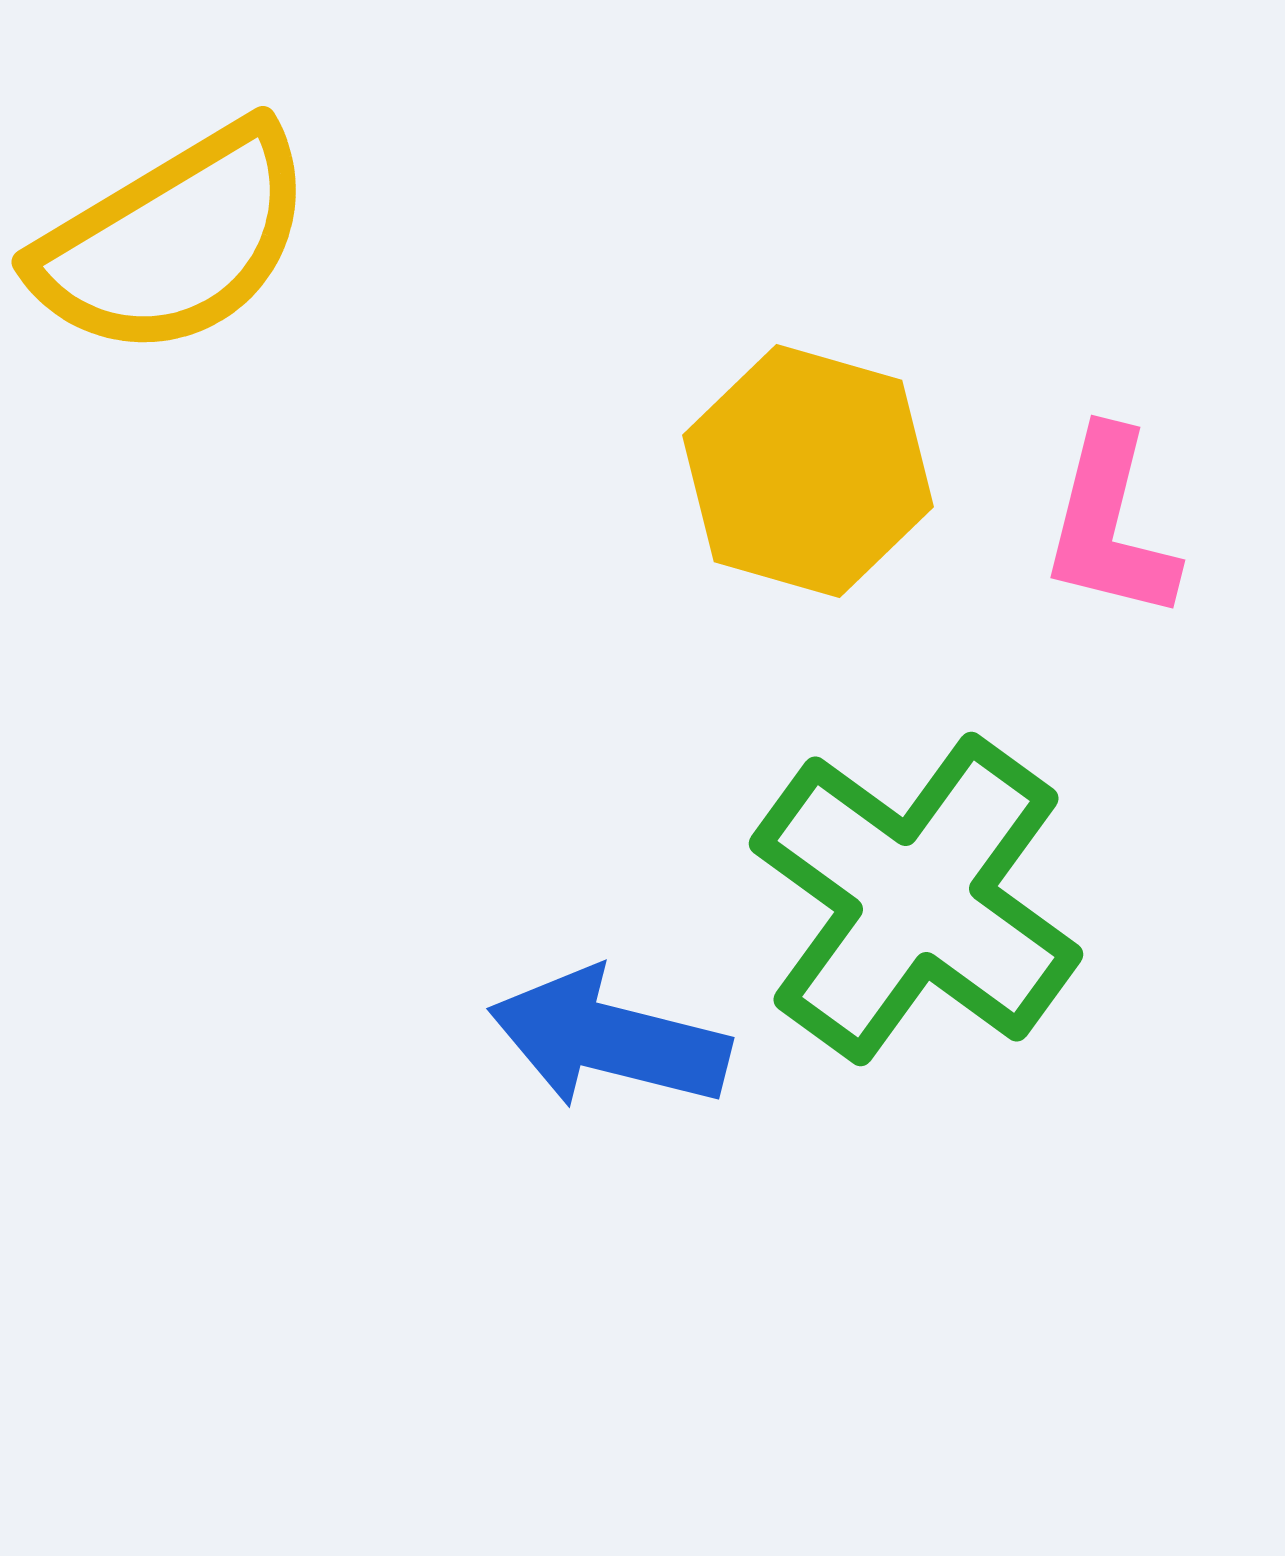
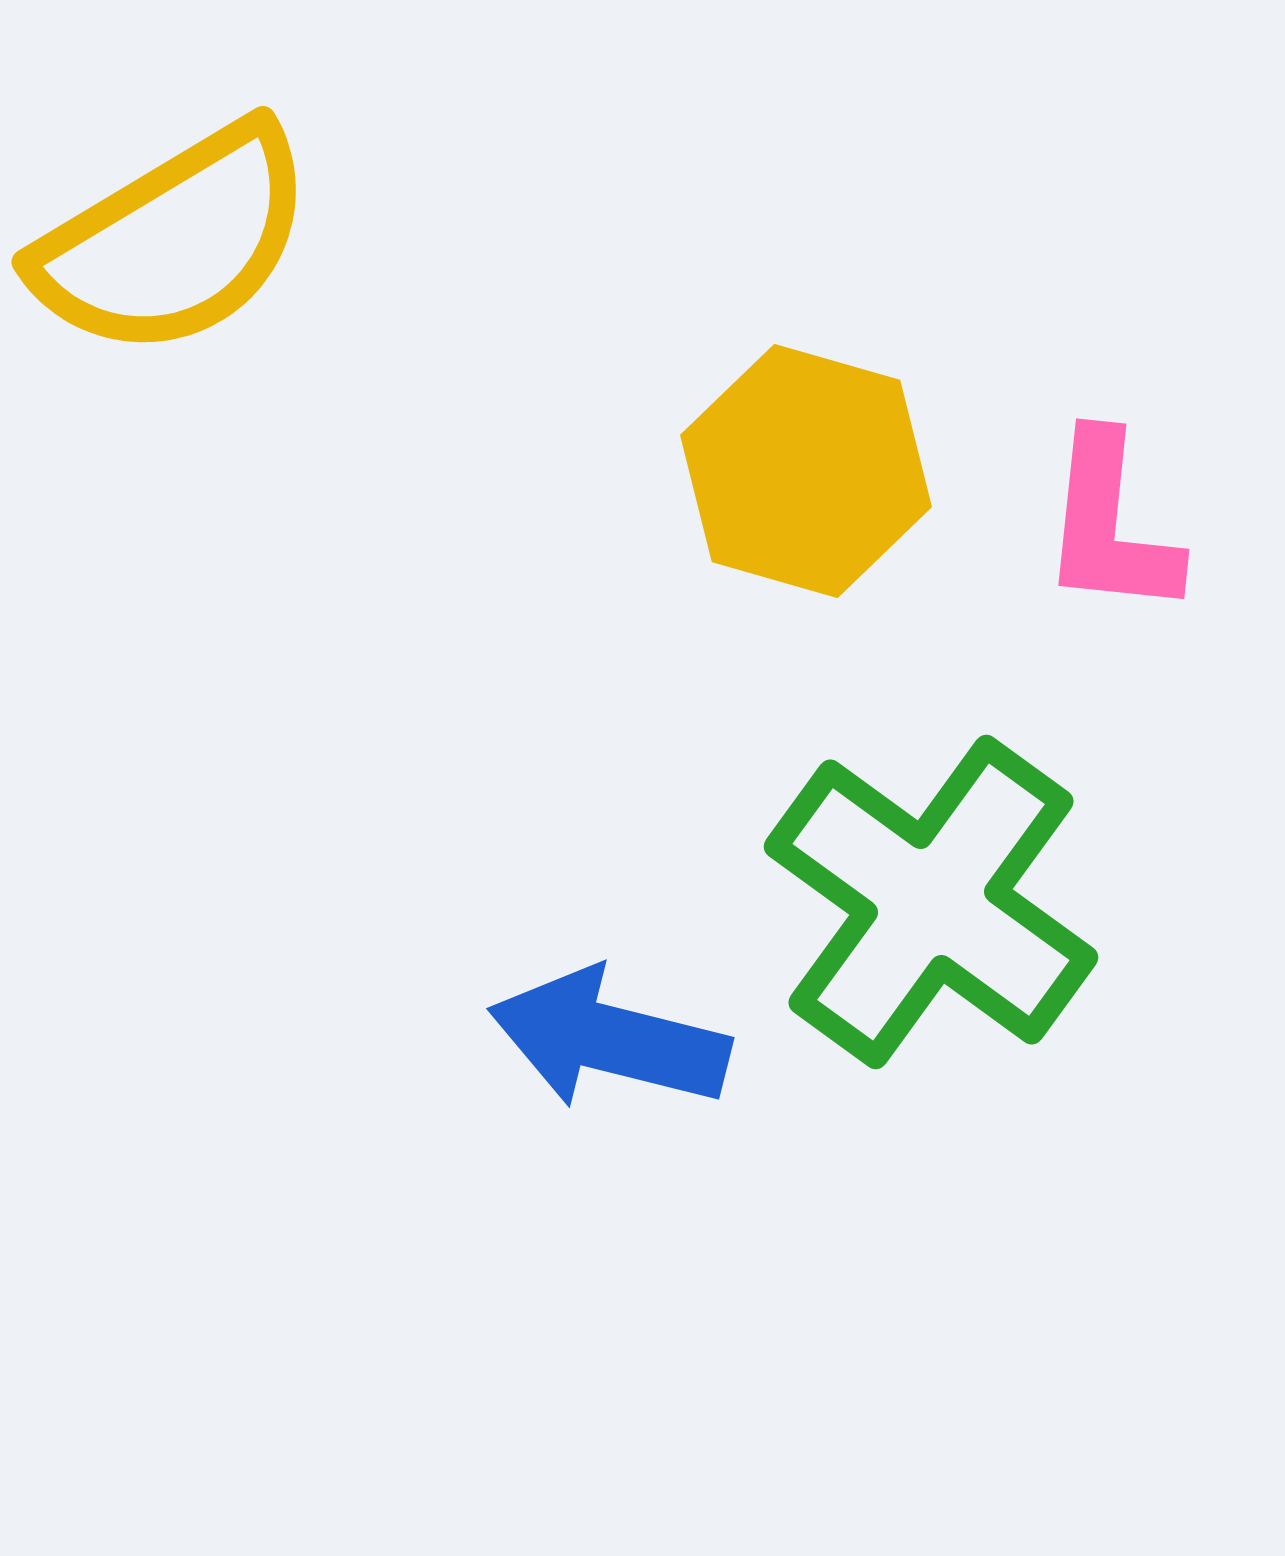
yellow hexagon: moved 2 px left
pink L-shape: rotated 8 degrees counterclockwise
green cross: moved 15 px right, 3 px down
